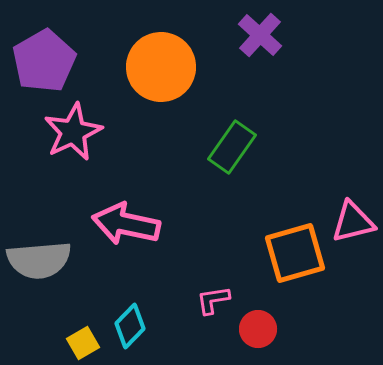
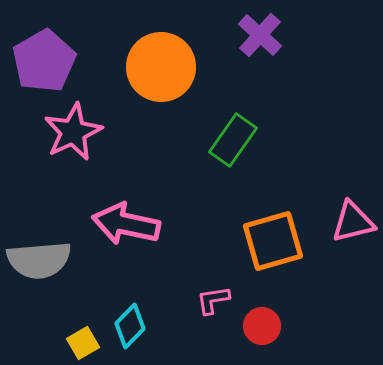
green rectangle: moved 1 px right, 7 px up
orange square: moved 22 px left, 12 px up
red circle: moved 4 px right, 3 px up
